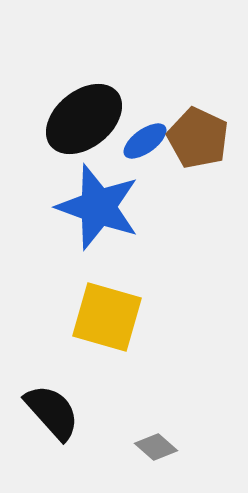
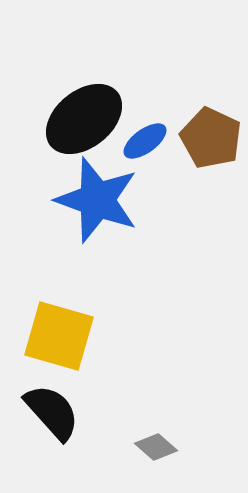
brown pentagon: moved 13 px right
blue star: moved 1 px left, 7 px up
yellow square: moved 48 px left, 19 px down
